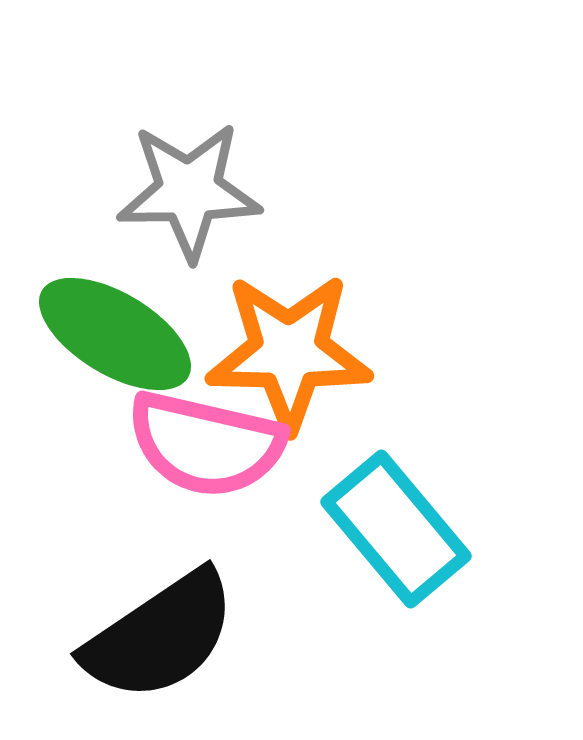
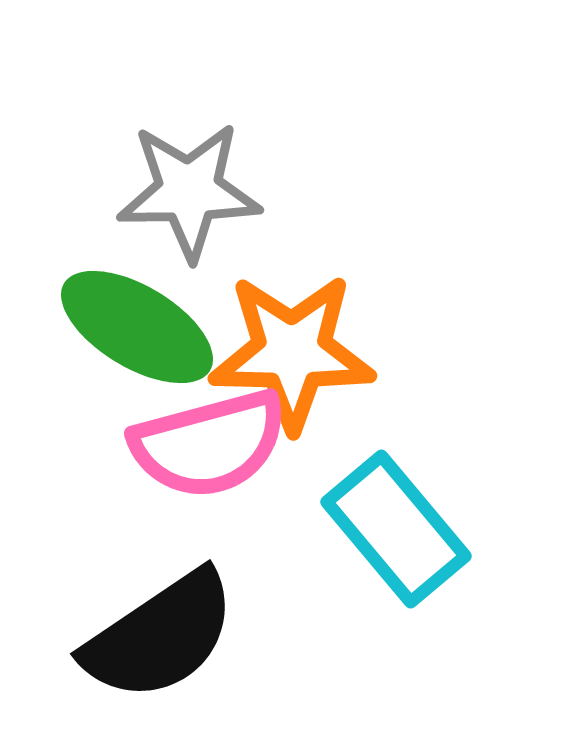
green ellipse: moved 22 px right, 7 px up
orange star: moved 3 px right
pink semicircle: moved 3 px right; rotated 28 degrees counterclockwise
